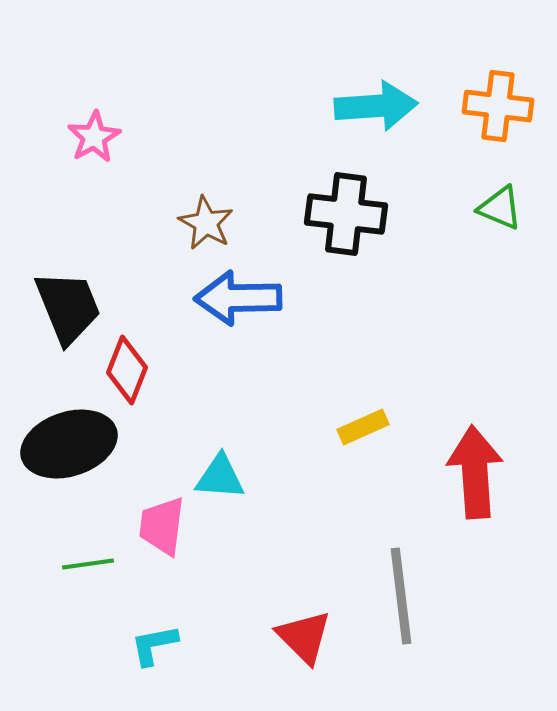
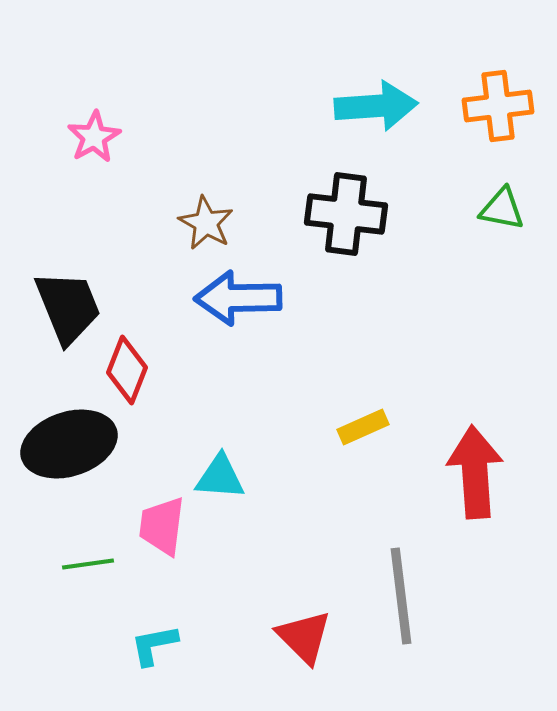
orange cross: rotated 14 degrees counterclockwise
green triangle: moved 2 px right, 1 px down; rotated 12 degrees counterclockwise
